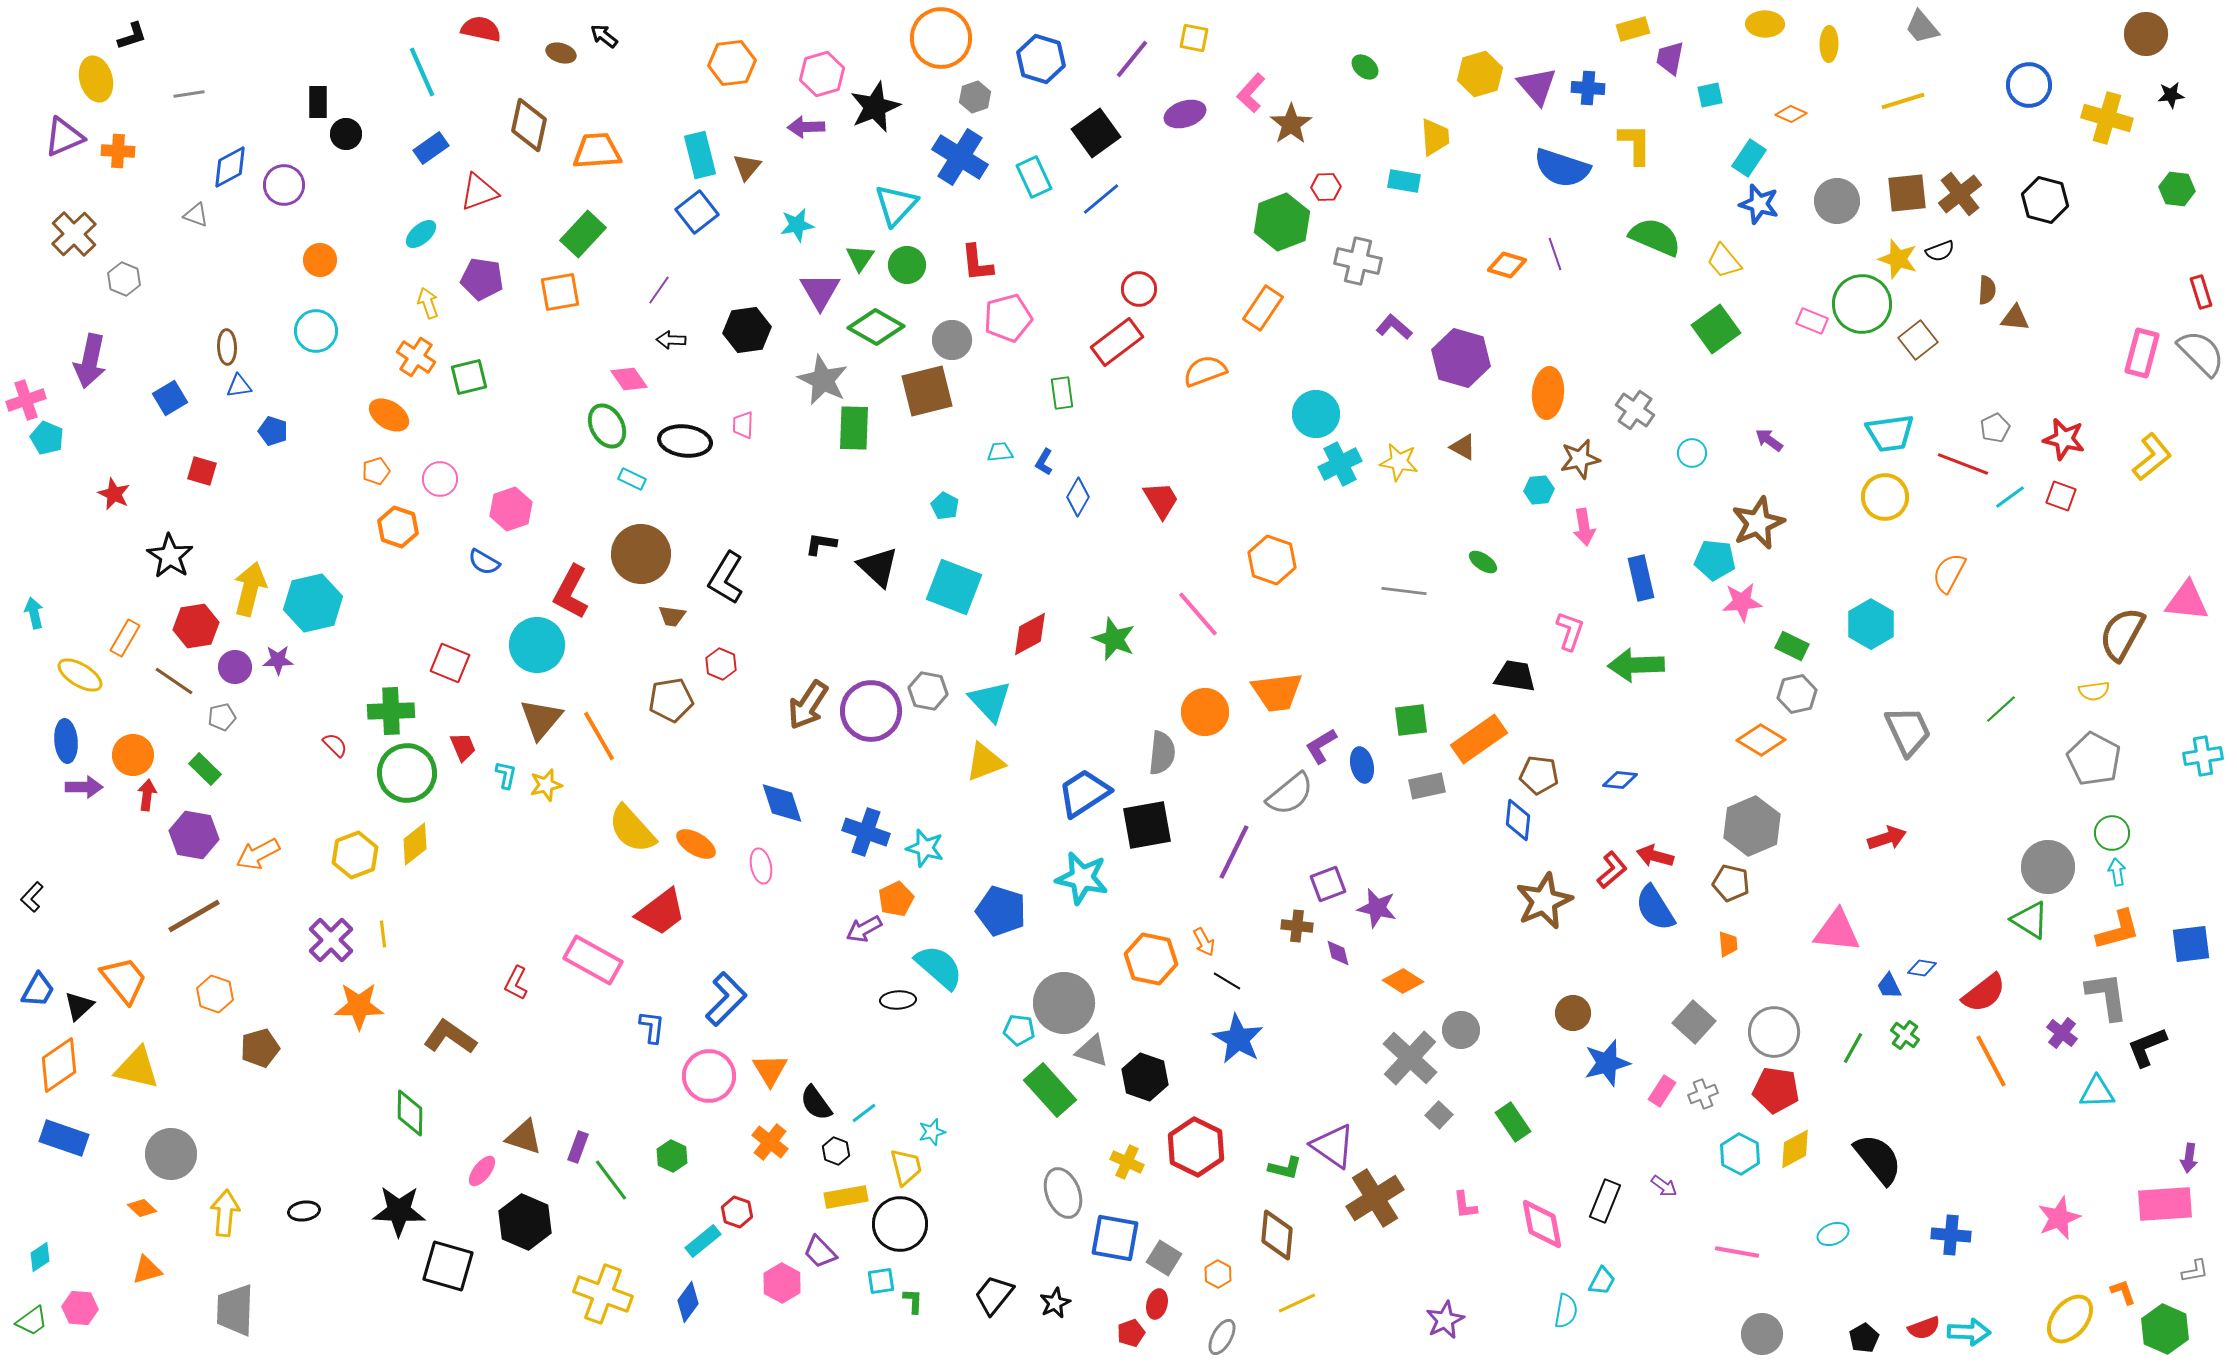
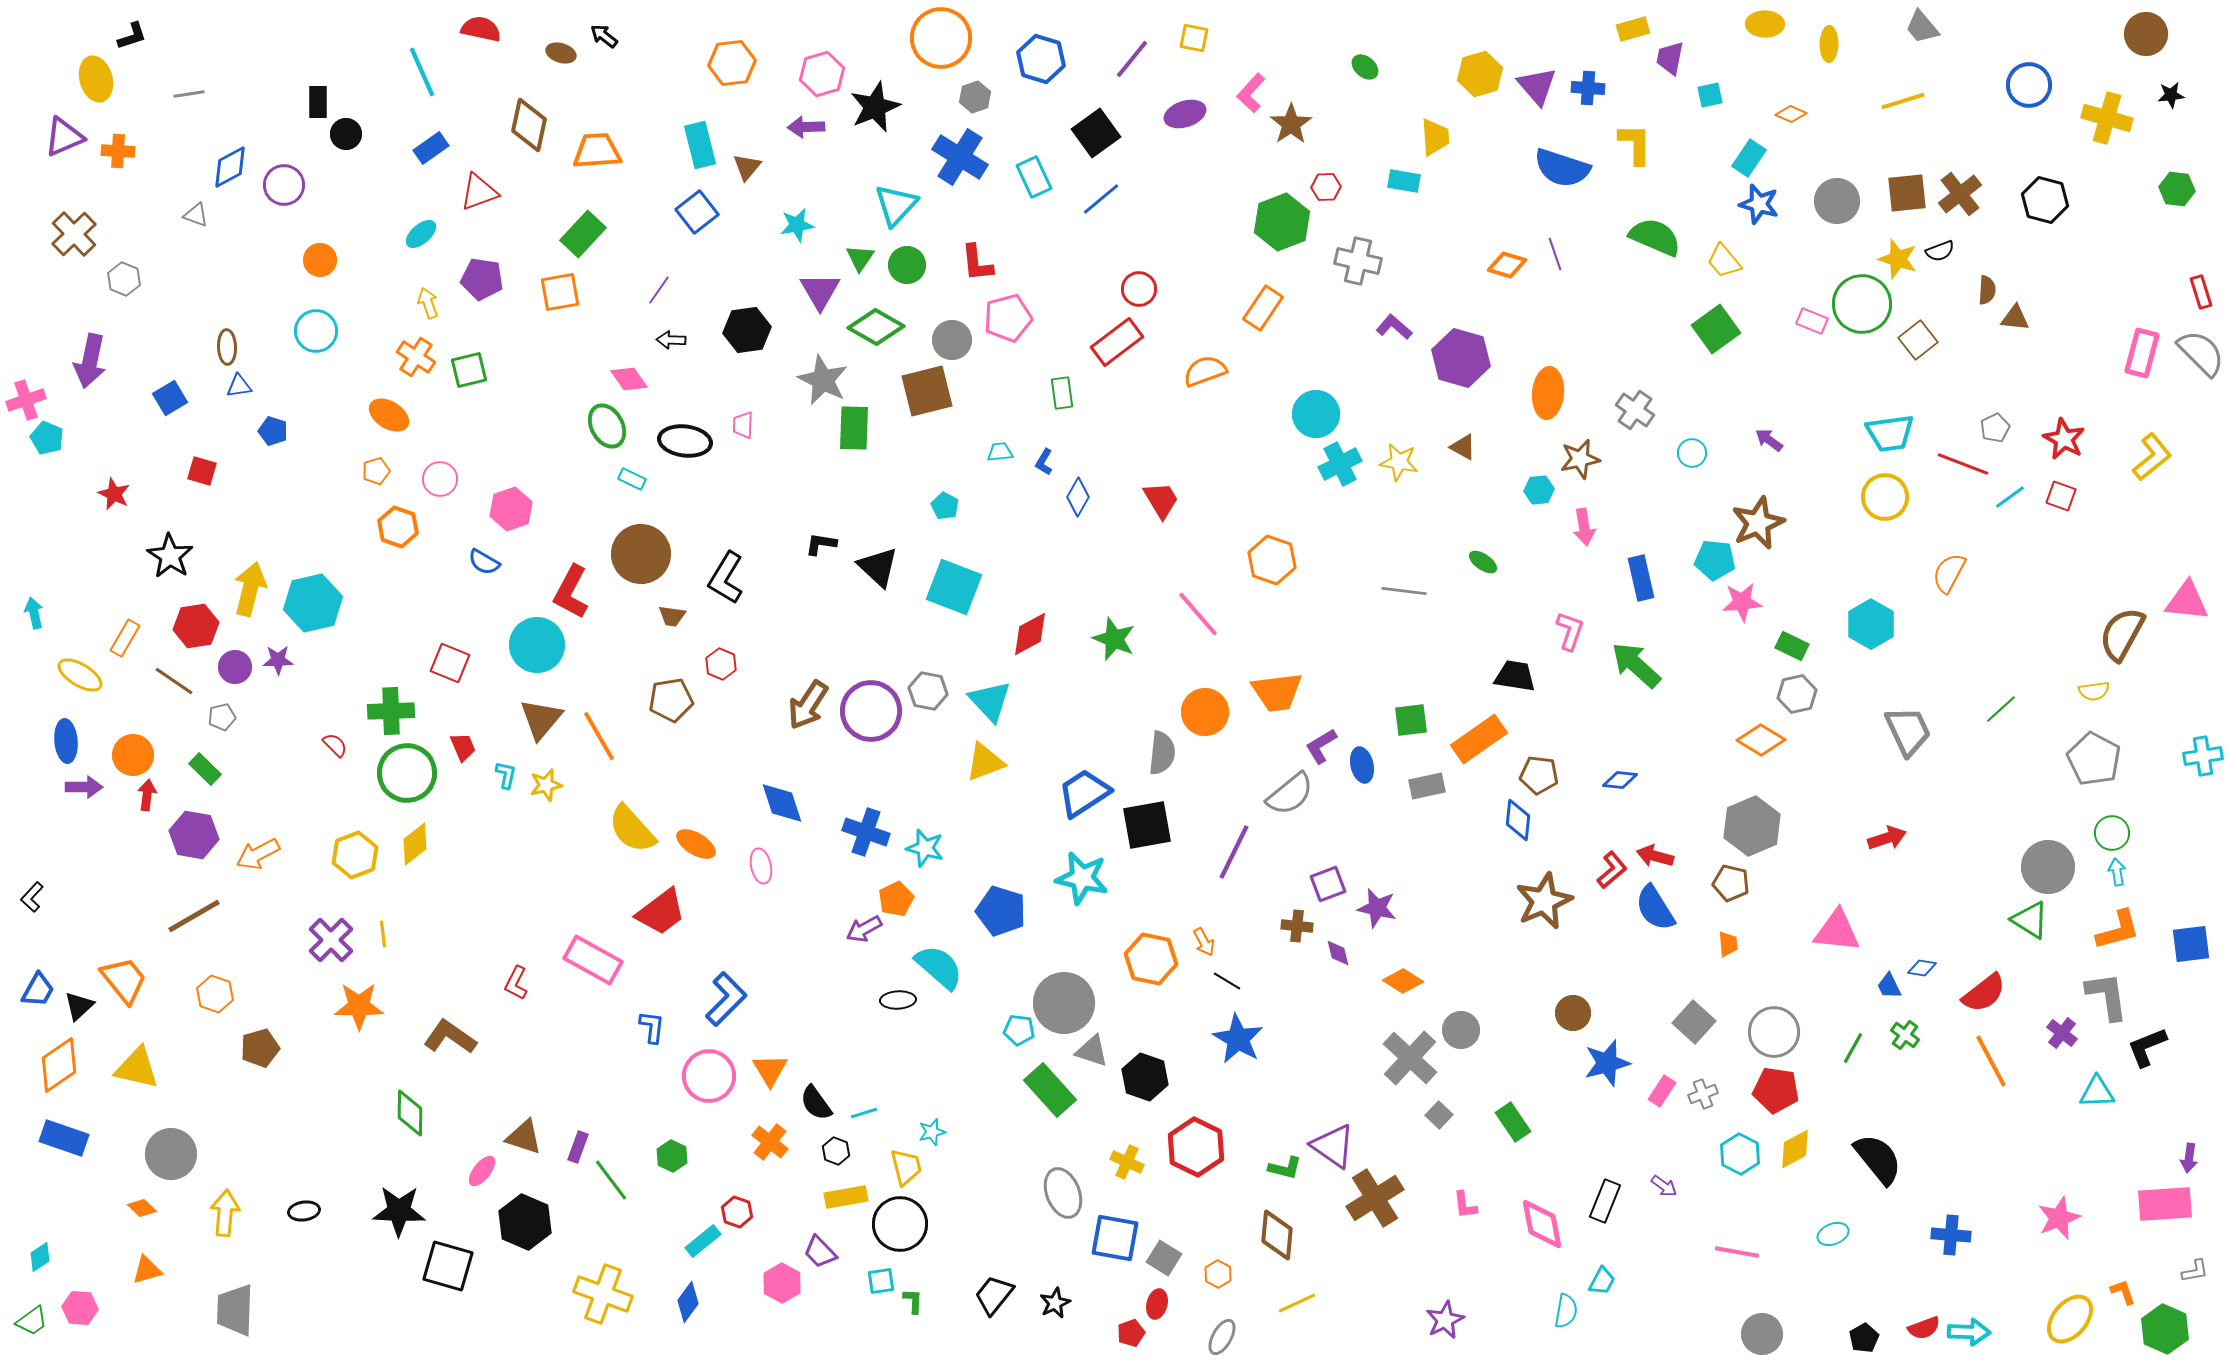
cyan rectangle at (700, 155): moved 10 px up
green square at (469, 377): moved 7 px up
red star at (2064, 439): rotated 15 degrees clockwise
green arrow at (1636, 665): rotated 44 degrees clockwise
cyan line at (864, 1113): rotated 20 degrees clockwise
